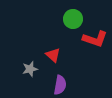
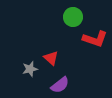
green circle: moved 2 px up
red triangle: moved 2 px left, 3 px down
purple semicircle: rotated 42 degrees clockwise
